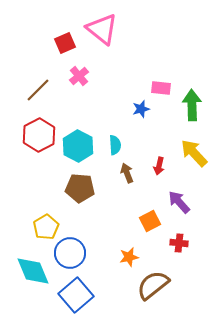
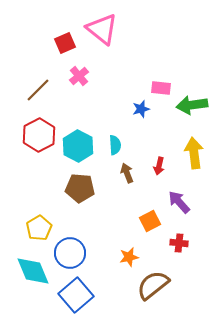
green arrow: rotated 96 degrees counterclockwise
yellow arrow: rotated 36 degrees clockwise
yellow pentagon: moved 7 px left, 1 px down
